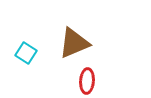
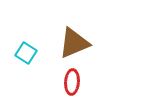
red ellipse: moved 15 px left, 1 px down
